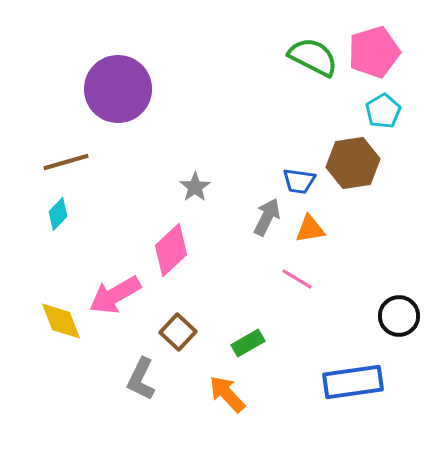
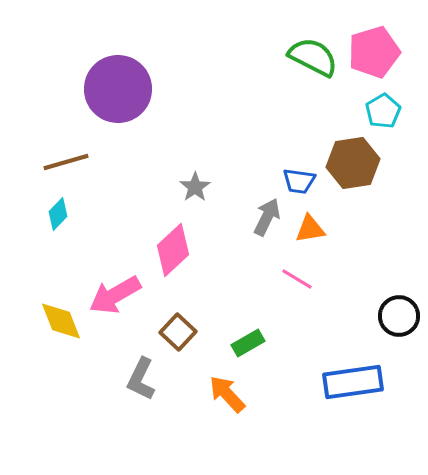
pink diamond: moved 2 px right
